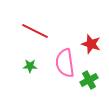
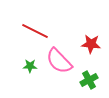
red star: rotated 12 degrees counterclockwise
pink semicircle: moved 6 px left, 2 px up; rotated 36 degrees counterclockwise
